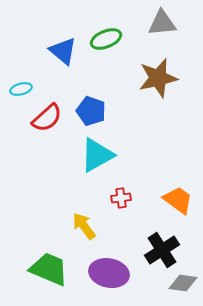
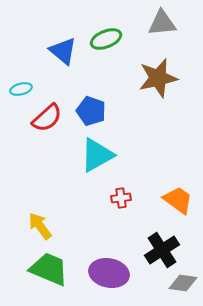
yellow arrow: moved 44 px left
